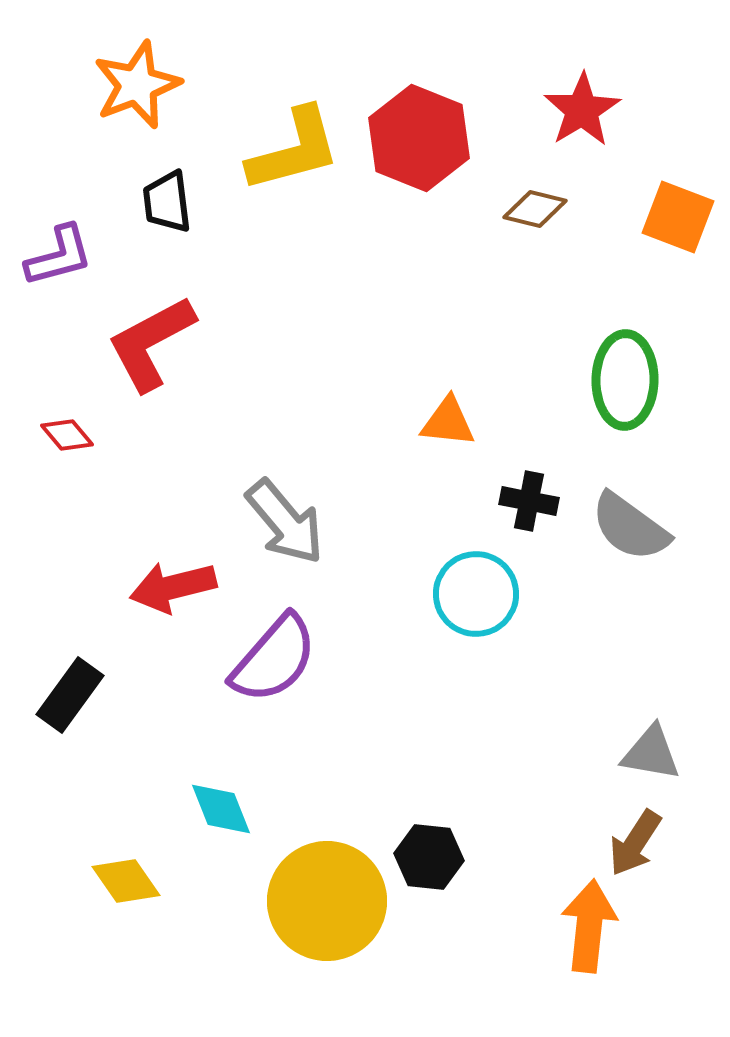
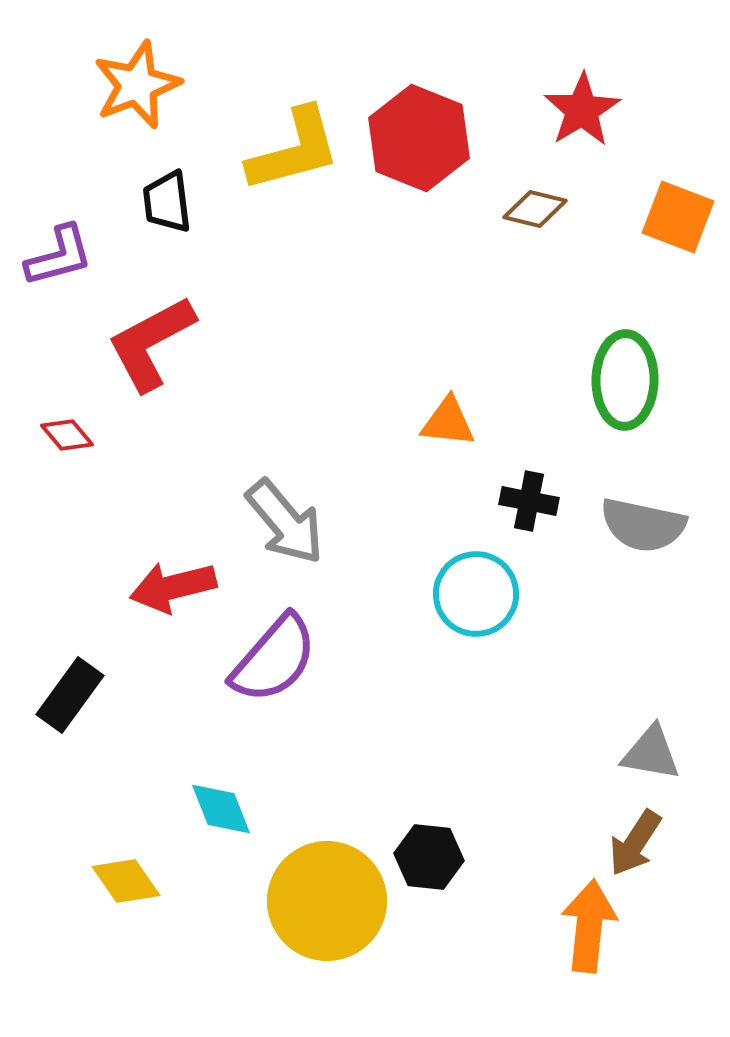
gray semicircle: moved 13 px right, 2 px up; rotated 24 degrees counterclockwise
